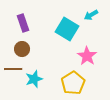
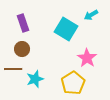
cyan square: moved 1 px left
pink star: moved 2 px down
cyan star: moved 1 px right
